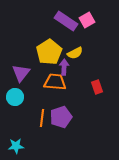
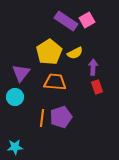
purple arrow: moved 29 px right
cyan star: moved 1 px left, 1 px down
